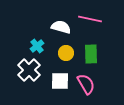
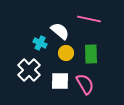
pink line: moved 1 px left
white semicircle: moved 1 px left, 4 px down; rotated 24 degrees clockwise
cyan cross: moved 3 px right, 3 px up; rotated 24 degrees counterclockwise
pink semicircle: moved 1 px left
